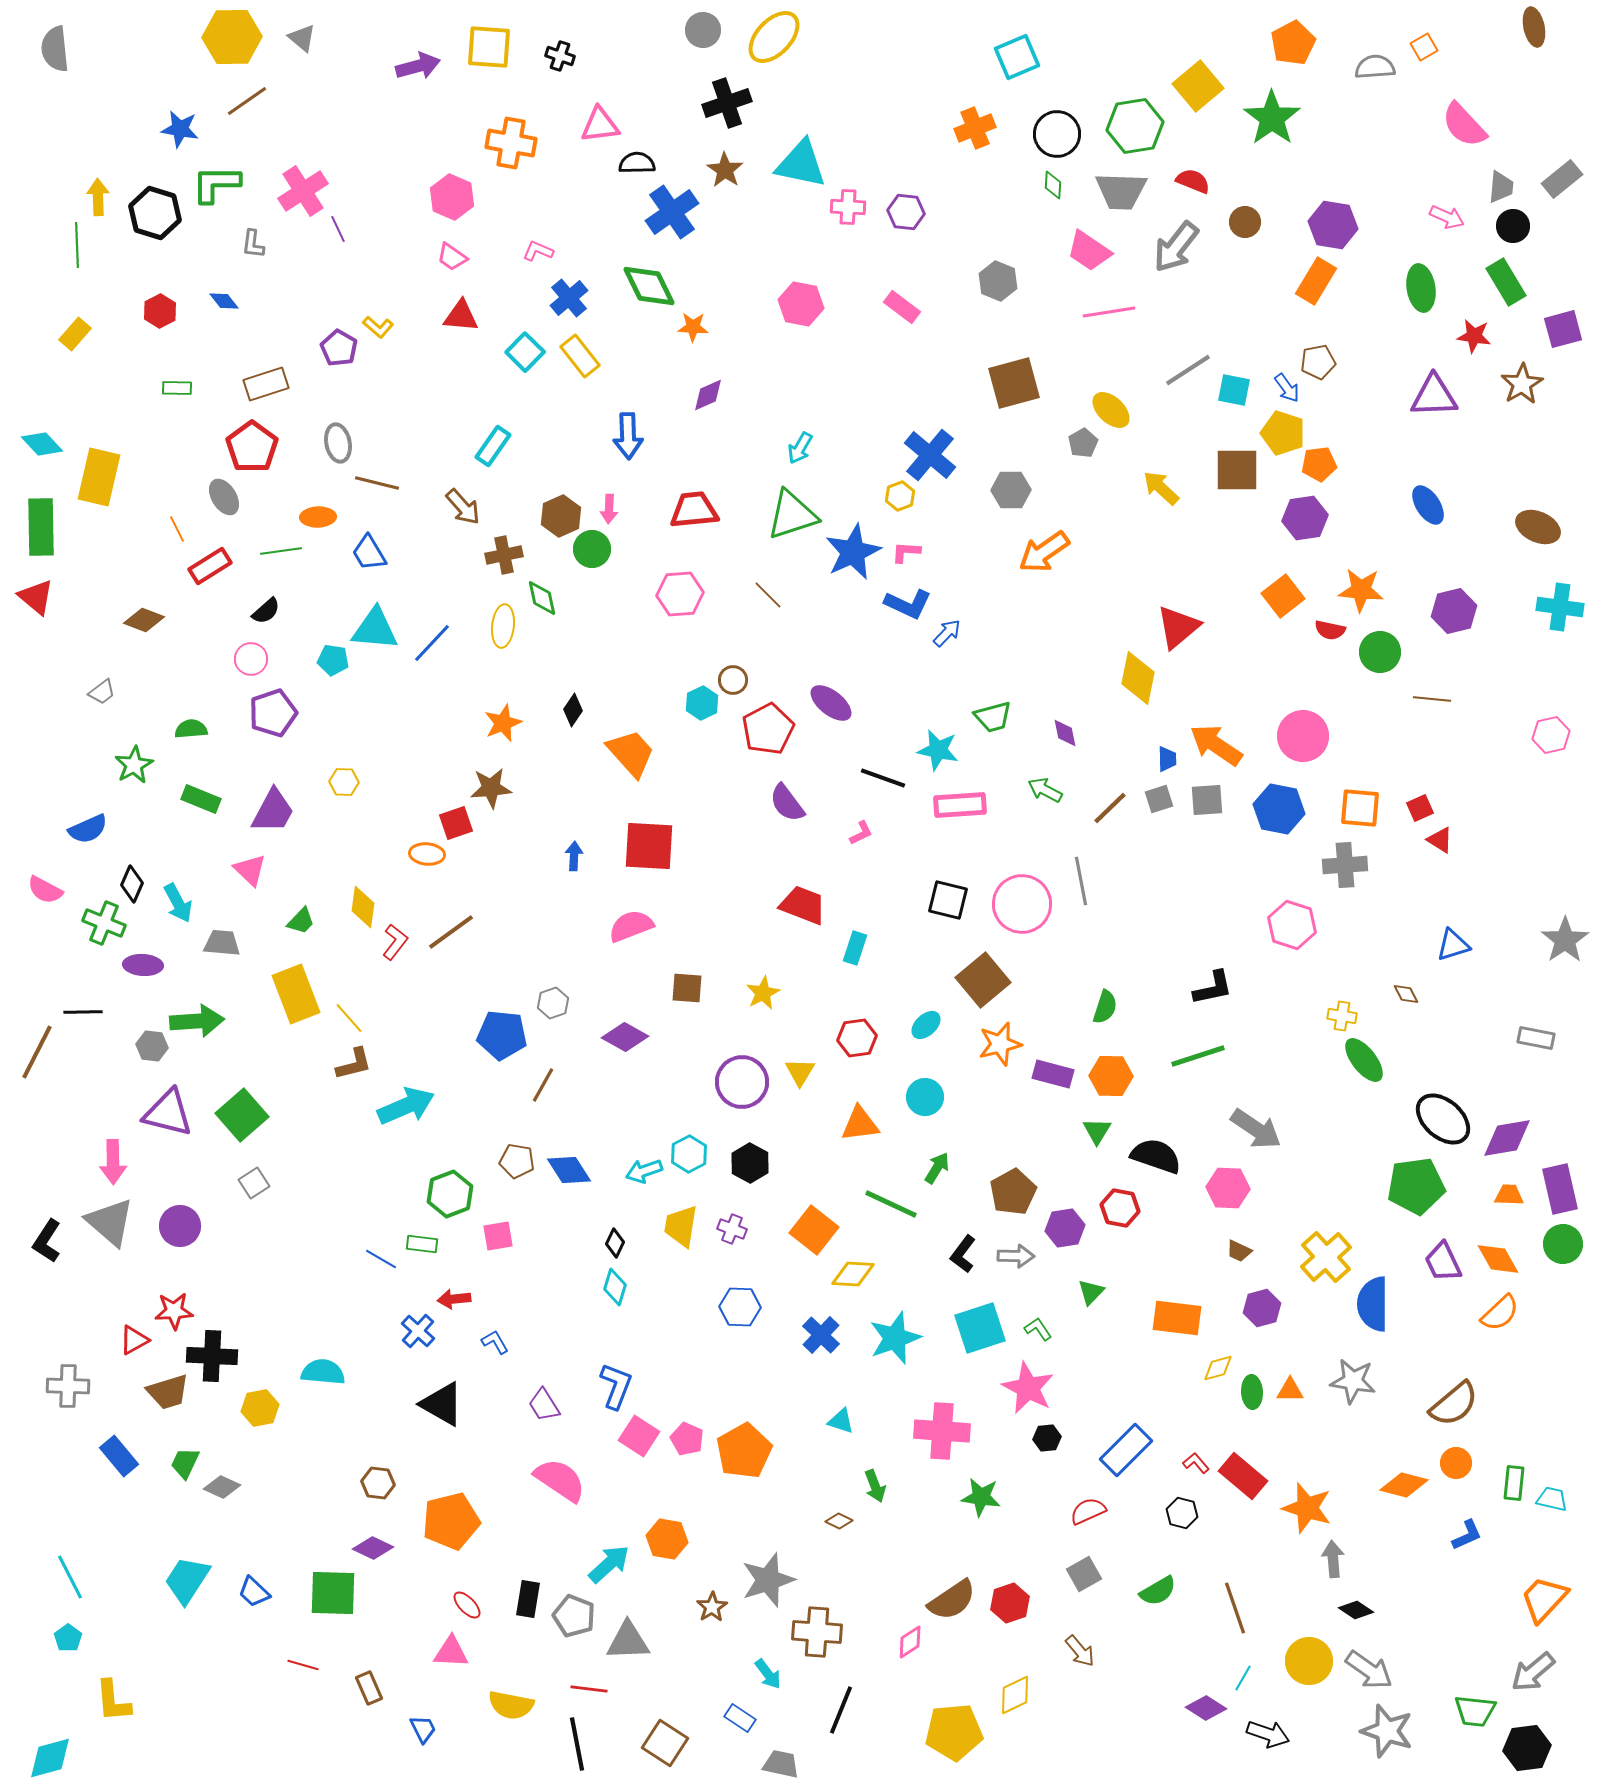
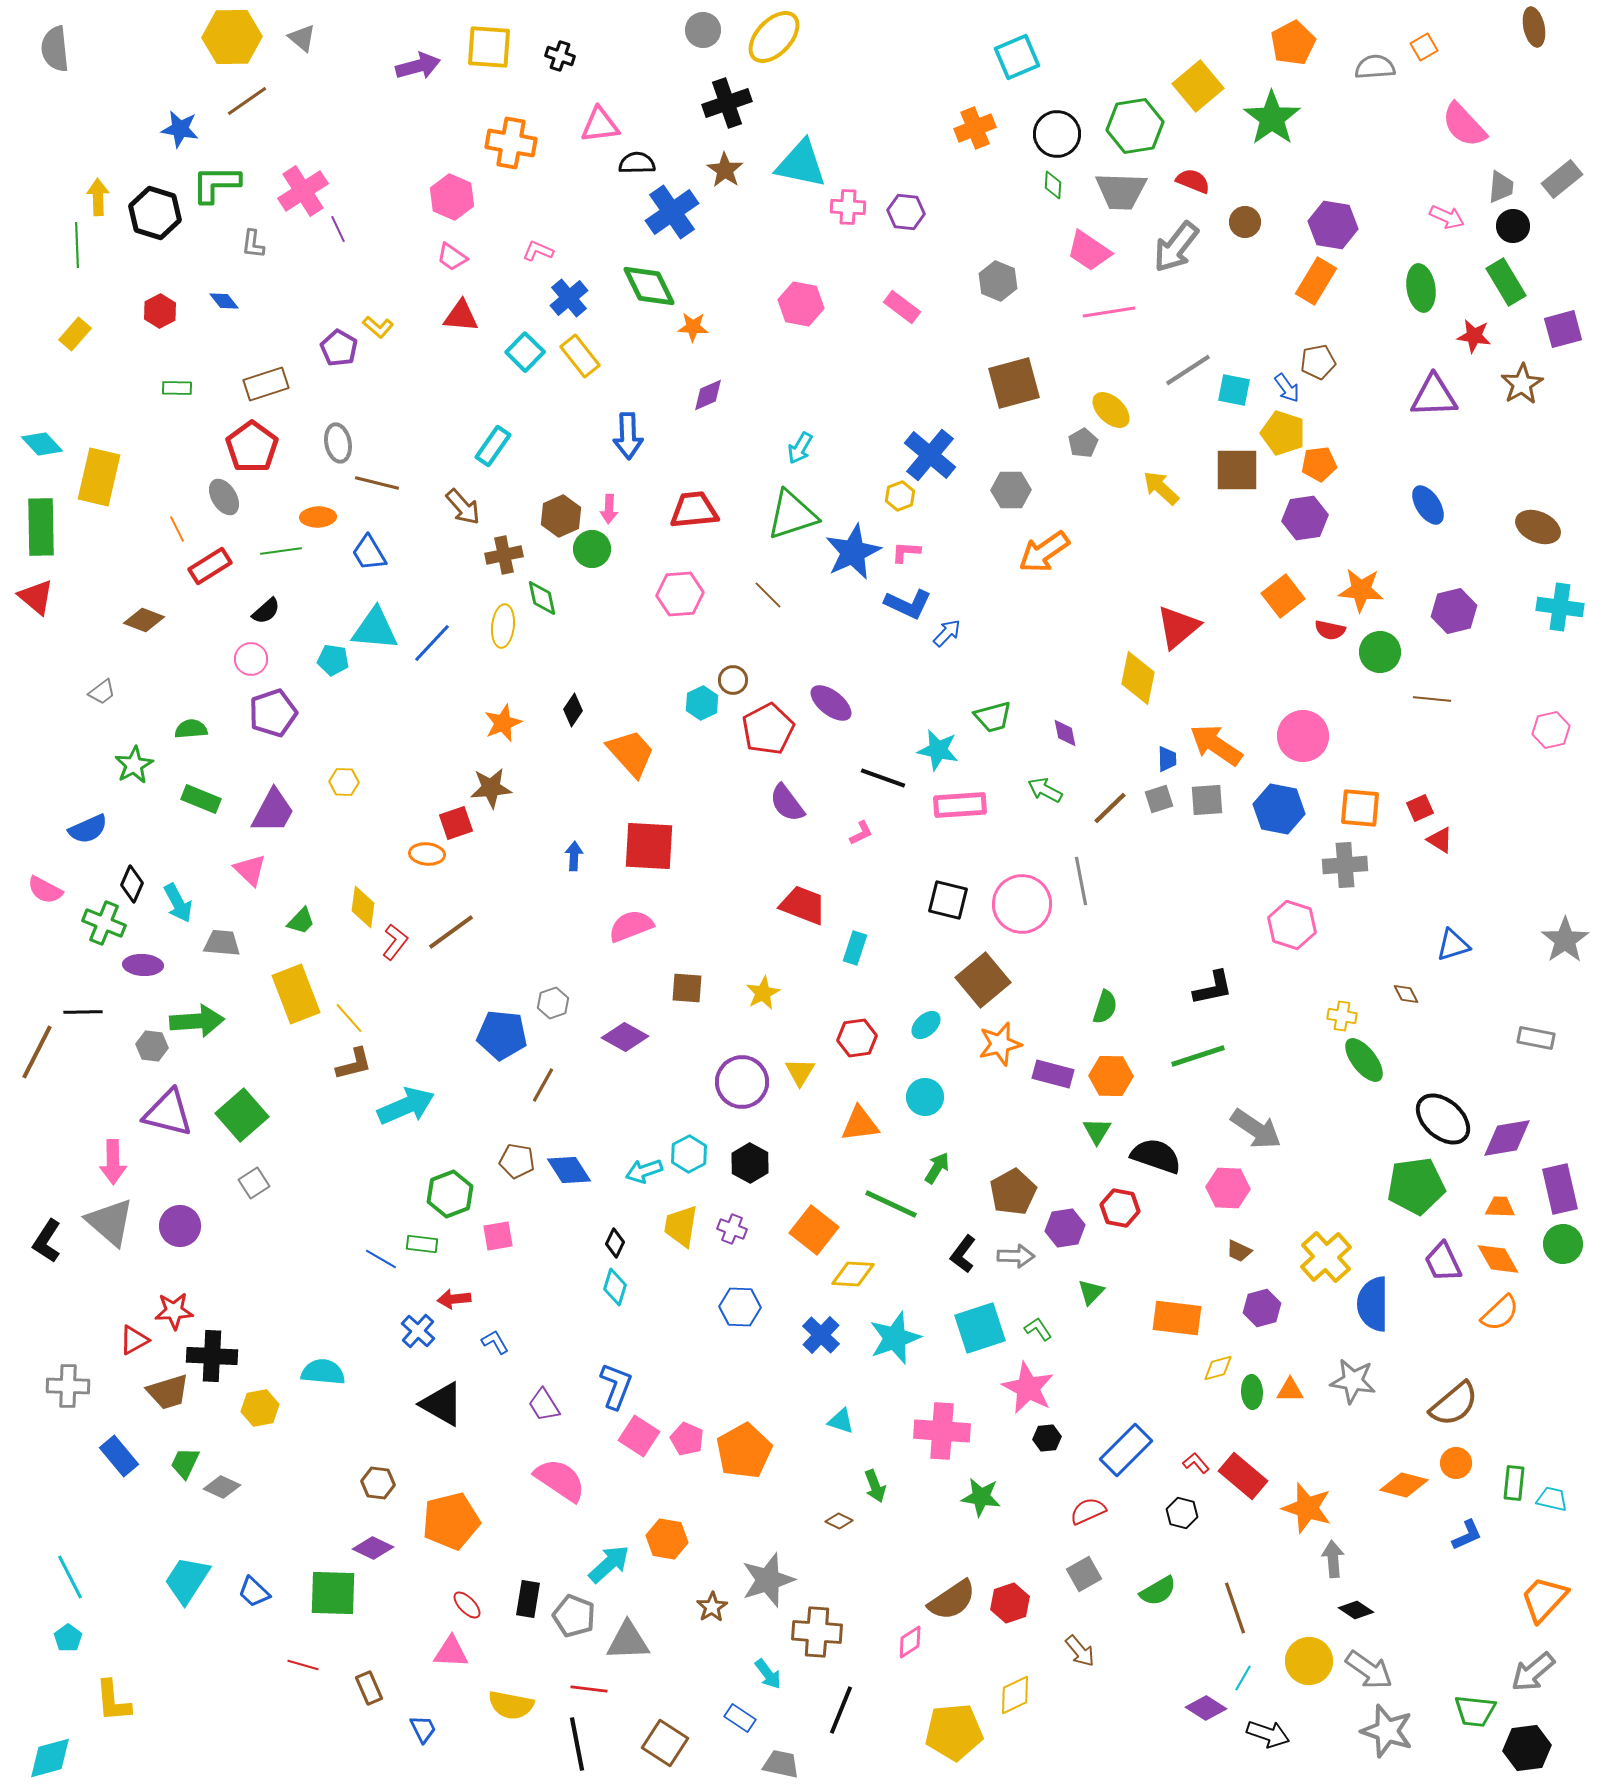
pink hexagon at (1551, 735): moved 5 px up
orange trapezoid at (1509, 1195): moved 9 px left, 12 px down
